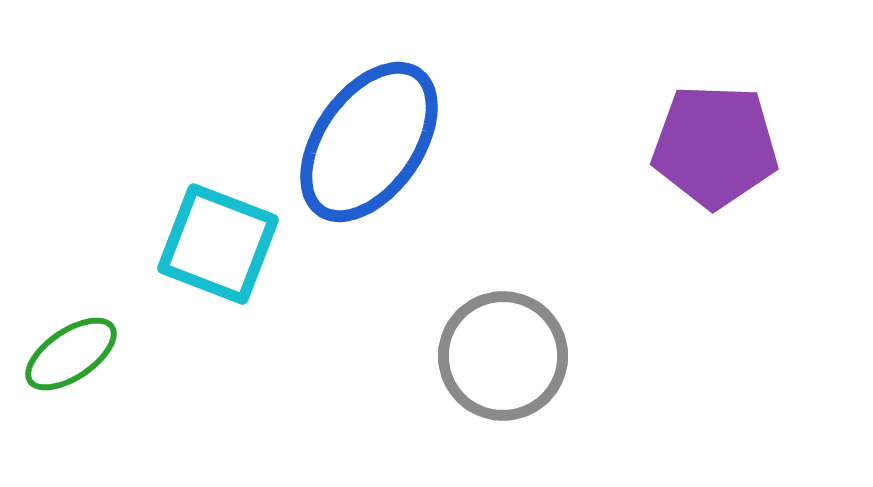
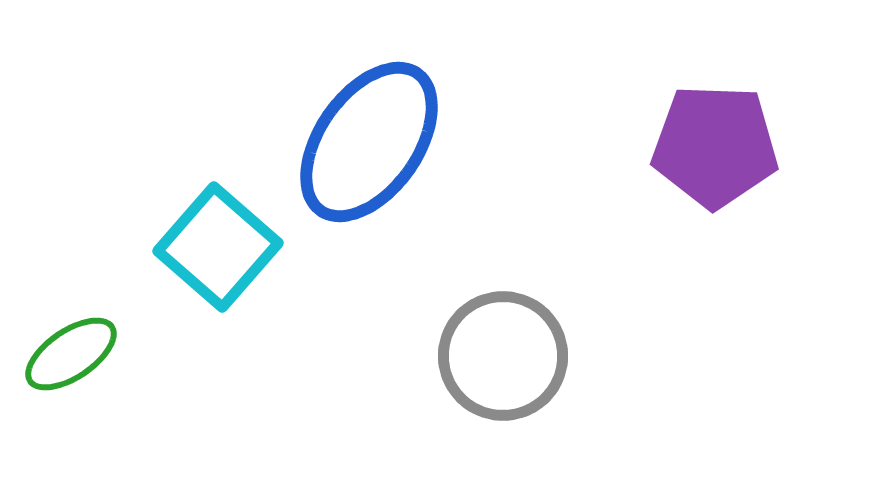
cyan square: moved 3 px down; rotated 20 degrees clockwise
